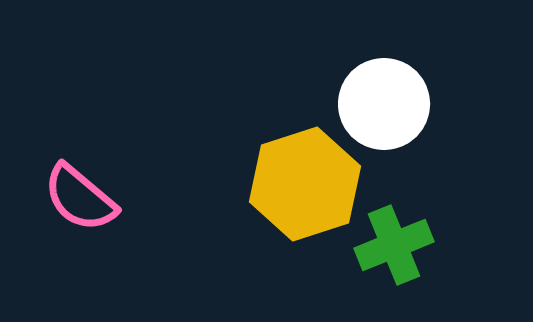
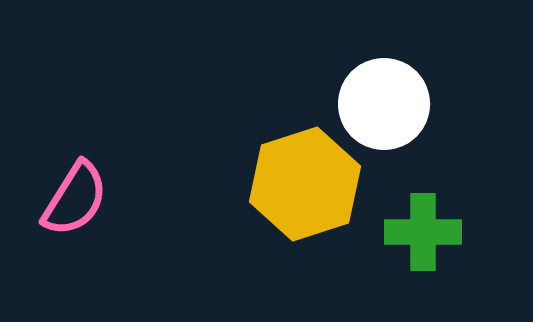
pink semicircle: moved 5 px left, 1 px down; rotated 98 degrees counterclockwise
green cross: moved 29 px right, 13 px up; rotated 22 degrees clockwise
